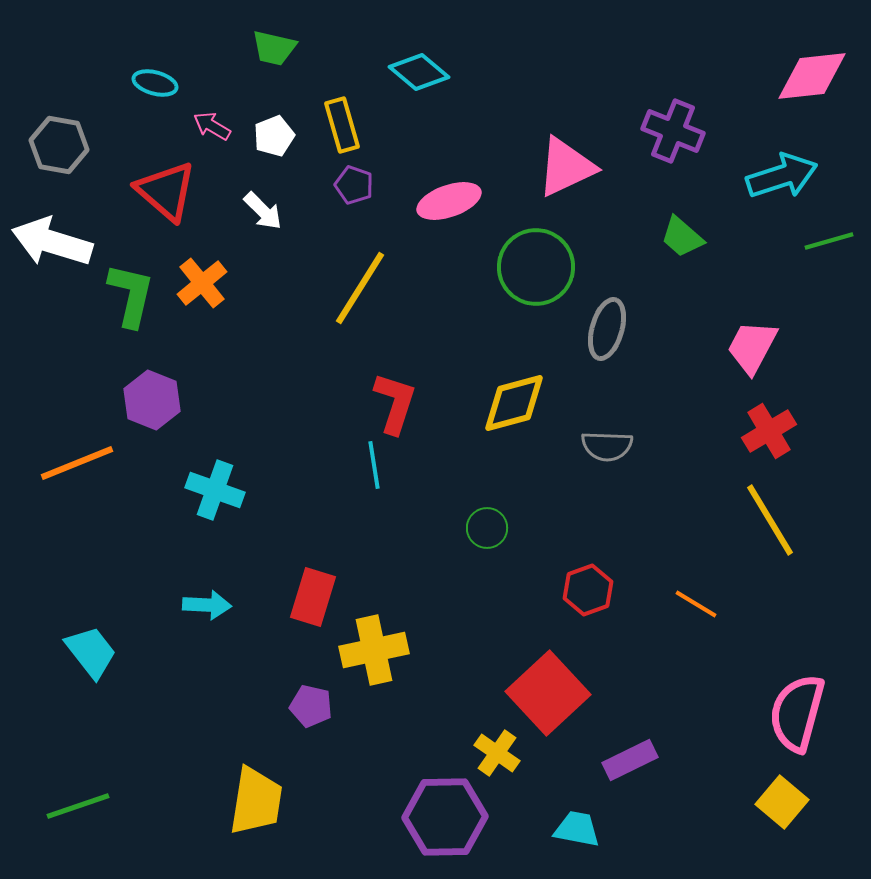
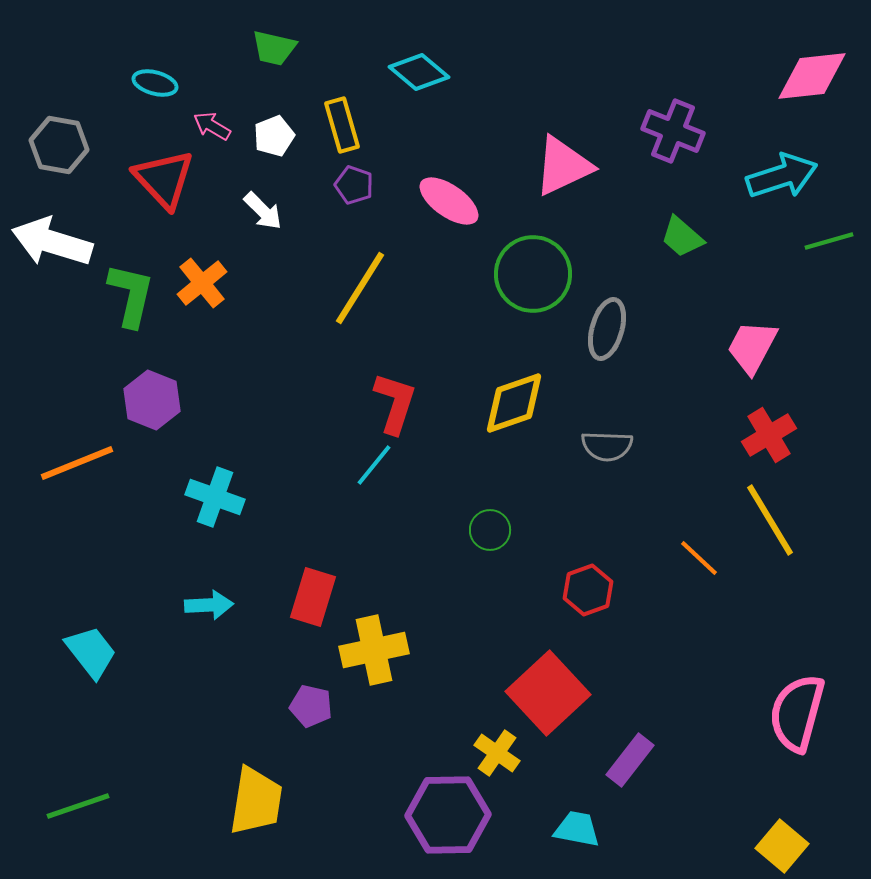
pink triangle at (566, 167): moved 3 px left, 1 px up
red triangle at (166, 191): moved 2 px left, 12 px up; rotated 6 degrees clockwise
pink ellipse at (449, 201): rotated 54 degrees clockwise
green circle at (536, 267): moved 3 px left, 7 px down
yellow diamond at (514, 403): rotated 4 degrees counterclockwise
red cross at (769, 431): moved 4 px down
cyan line at (374, 465): rotated 48 degrees clockwise
cyan cross at (215, 490): moved 7 px down
green circle at (487, 528): moved 3 px right, 2 px down
orange line at (696, 604): moved 3 px right, 46 px up; rotated 12 degrees clockwise
cyan arrow at (207, 605): moved 2 px right; rotated 6 degrees counterclockwise
purple rectangle at (630, 760): rotated 26 degrees counterclockwise
yellow square at (782, 802): moved 44 px down
purple hexagon at (445, 817): moved 3 px right, 2 px up
